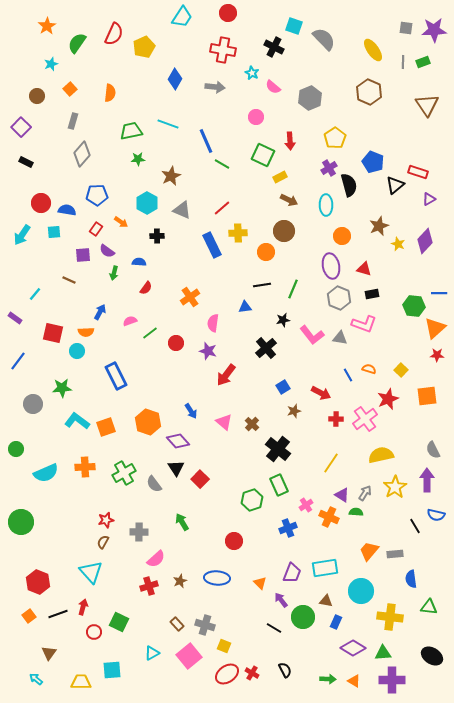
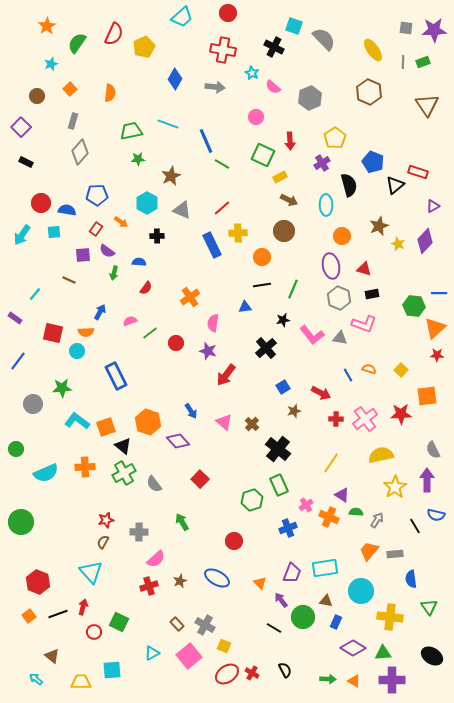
cyan trapezoid at (182, 17): rotated 15 degrees clockwise
gray diamond at (82, 154): moved 2 px left, 2 px up
purple cross at (329, 168): moved 7 px left, 5 px up
purple triangle at (429, 199): moved 4 px right, 7 px down
orange circle at (266, 252): moved 4 px left, 5 px down
red star at (388, 399): moved 13 px right, 15 px down; rotated 20 degrees clockwise
black triangle at (176, 468): moved 53 px left, 22 px up; rotated 18 degrees counterclockwise
gray arrow at (365, 493): moved 12 px right, 27 px down
blue ellipse at (217, 578): rotated 25 degrees clockwise
green triangle at (429, 607): rotated 48 degrees clockwise
gray cross at (205, 625): rotated 12 degrees clockwise
brown triangle at (49, 653): moved 3 px right, 3 px down; rotated 28 degrees counterclockwise
